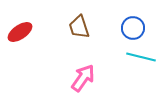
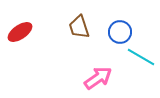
blue circle: moved 13 px left, 4 px down
cyan line: rotated 16 degrees clockwise
pink arrow: moved 15 px right; rotated 20 degrees clockwise
